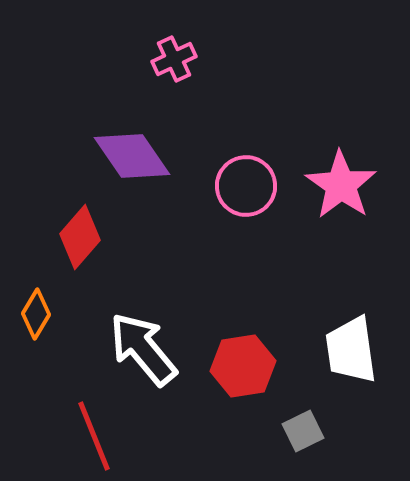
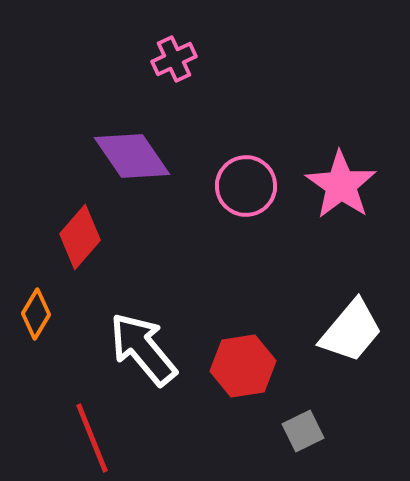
white trapezoid: moved 19 px up; rotated 132 degrees counterclockwise
red line: moved 2 px left, 2 px down
